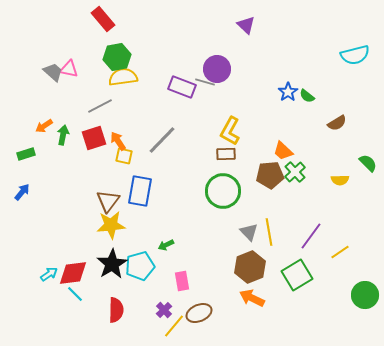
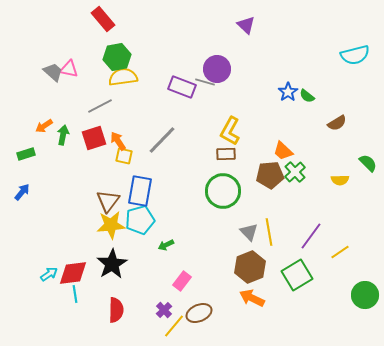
cyan pentagon at (140, 266): moved 46 px up
pink rectangle at (182, 281): rotated 48 degrees clockwise
cyan line at (75, 294): rotated 36 degrees clockwise
